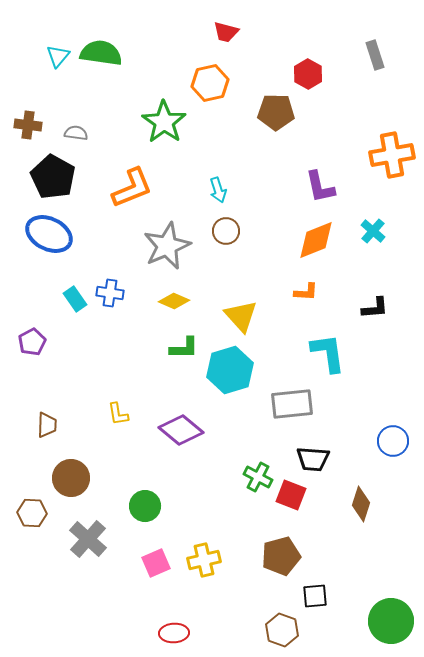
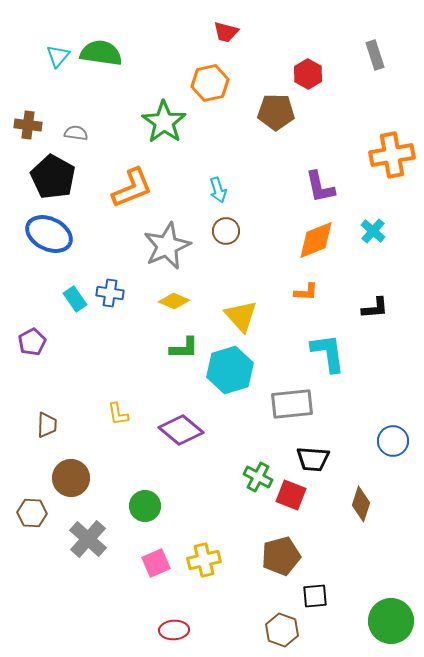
red ellipse at (174, 633): moved 3 px up
